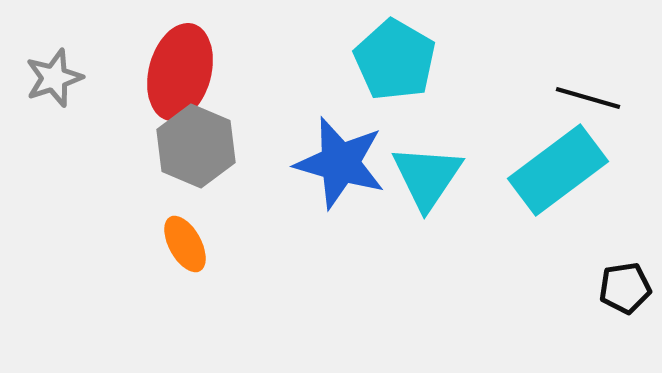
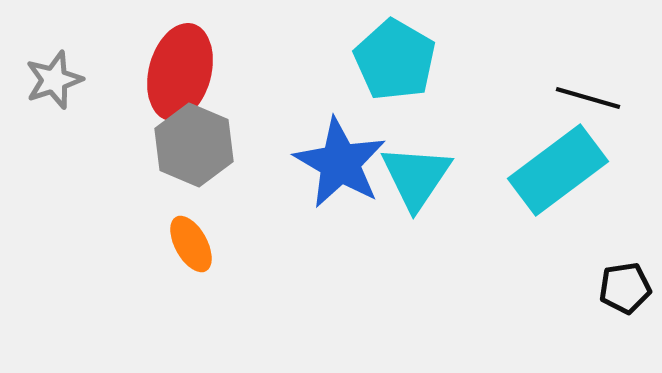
gray star: moved 2 px down
gray hexagon: moved 2 px left, 1 px up
blue star: rotated 14 degrees clockwise
cyan triangle: moved 11 px left
orange ellipse: moved 6 px right
